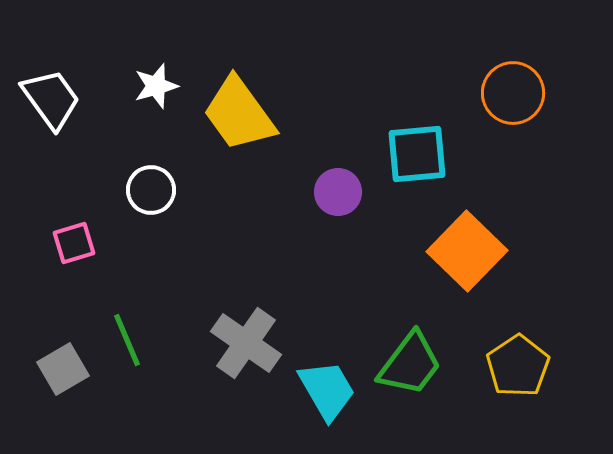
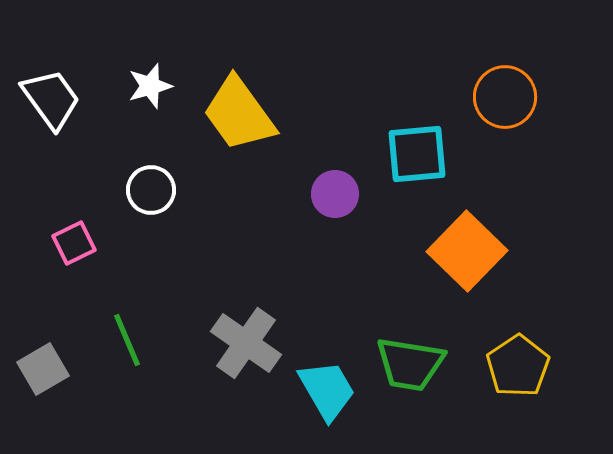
white star: moved 6 px left
orange circle: moved 8 px left, 4 px down
purple circle: moved 3 px left, 2 px down
pink square: rotated 9 degrees counterclockwise
green trapezoid: rotated 62 degrees clockwise
gray square: moved 20 px left
